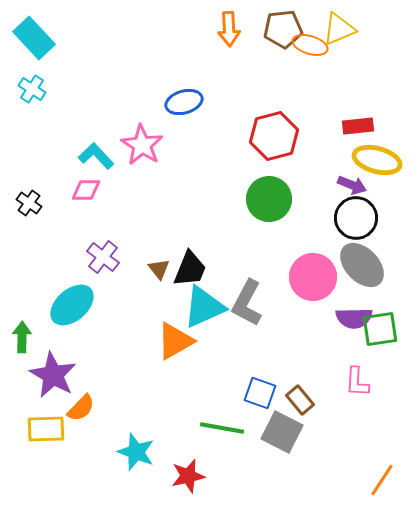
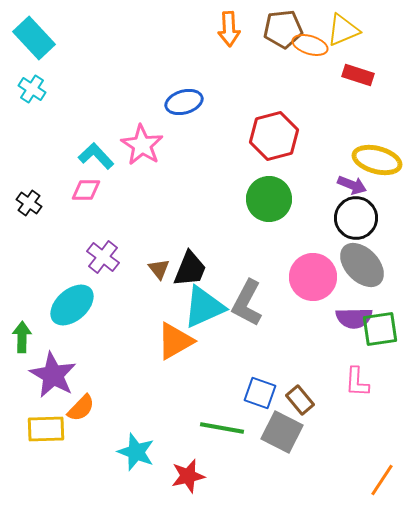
yellow triangle: moved 4 px right, 1 px down
red rectangle: moved 51 px up; rotated 24 degrees clockwise
